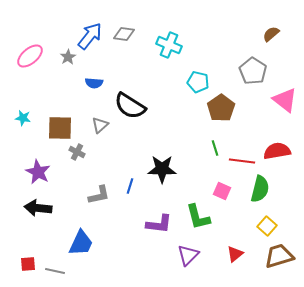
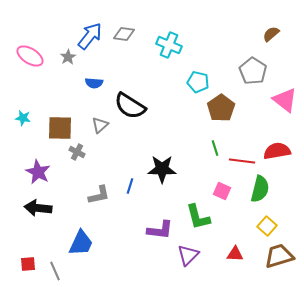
pink ellipse: rotated 72 degrees clockwise
purple L-shape: moved 1 px right, 6 px down
red triangle: rotated 42 degrees clockwise
gray line: rotated 54 degrees clockwise
